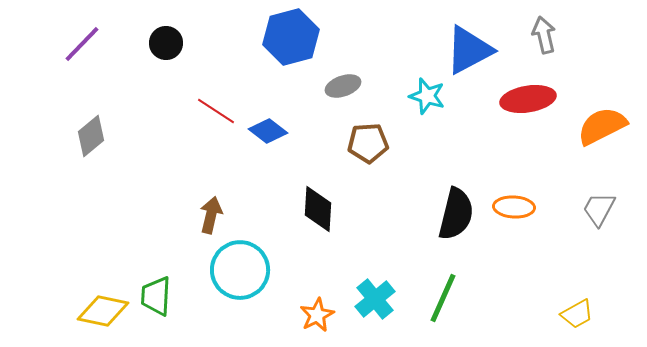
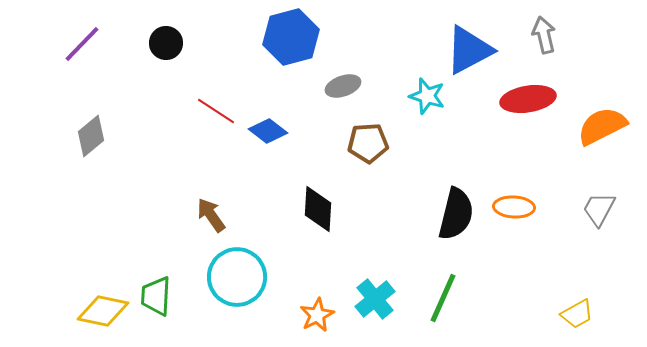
brown arrow: rotated 48 degrees counterclockwise
cyan circle: moved 3 px left, 7 px down
